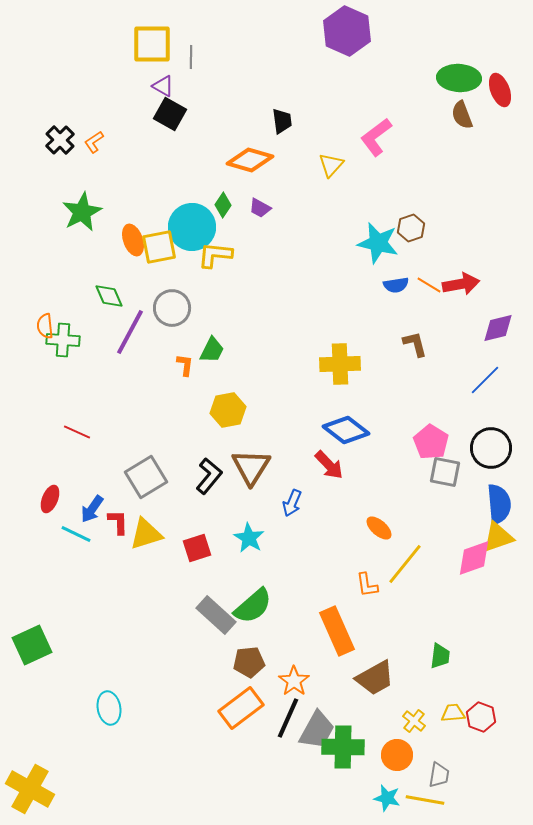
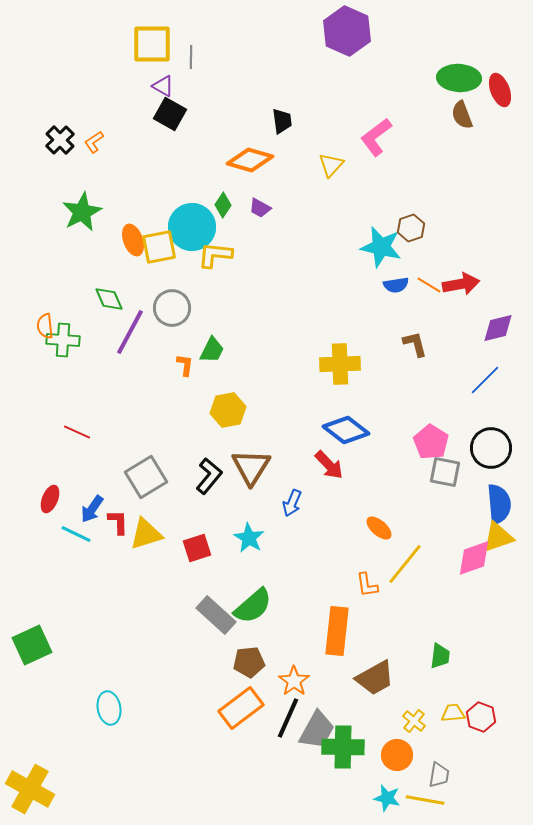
cyan star at (378, 243): moved 3 px right, 4 px down
green diamond at (109, 296): moved 3 px down
orange rectangle at (337, 631): rotated 30 degrees clockwise
